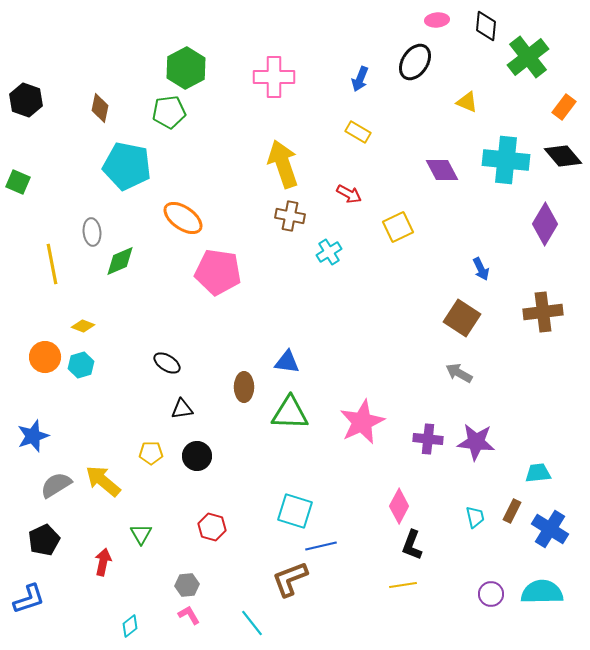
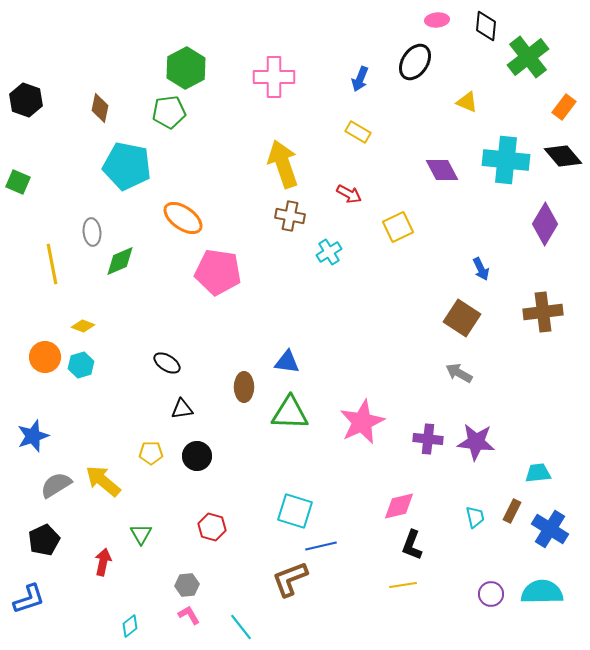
pink diamond at (399, 506): rotated 48 degrees clockwise
cyan line at (252, 623): moved 11 px left, 4 px down
